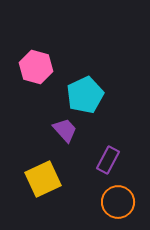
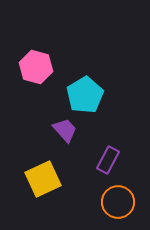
cyan pentagon: rotated 6 degrees counterclockwise
